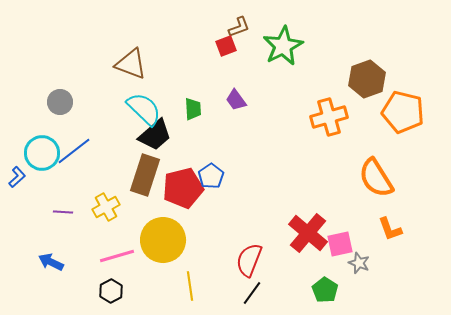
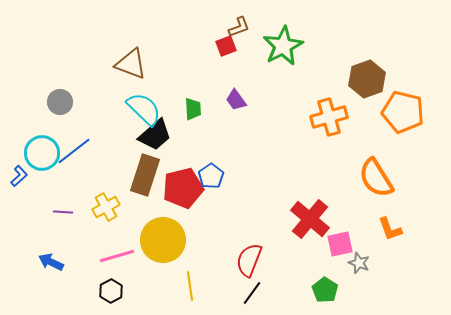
blue L-shape: moved 2 px right, 1 px up
red cross: moved 2 px right, 14 px up
